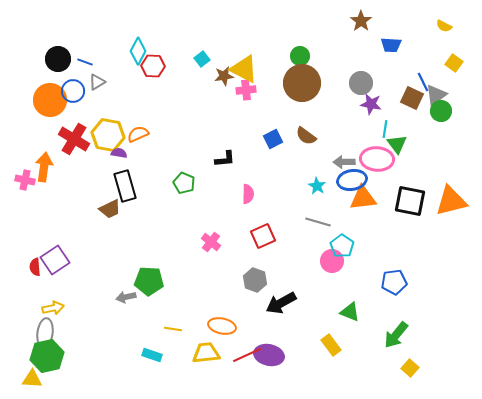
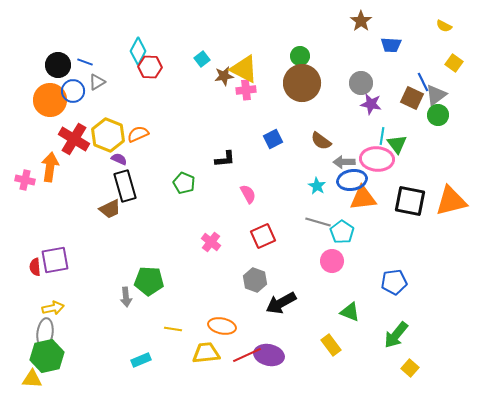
black circle at (58, 59): moved 6 px down
red hexagon at (153, 66): moved 3 px left, 1 px down
green circle at (441, 111): moved 3 px left, 4 px down
cyan line at (385, 129): moved 3 px left, 7 px down
yellow hexagon at (108, 135): rotated 12 degrees clockwise
brown semicircle at (306, 136): moved 15 px right, 5 px down
purple semicircle at (119, 153): moved 6 px down; rotated 14 degrees clockwise
orange arrow at (44, 167): moved 6 px right
pink semicircle at (248, 194): rotated 30 degrees counterclockwise
cyan pentagon at (342, 246): moved 14 px up
purple square at (55, 260): rotated 24 degrees clockwise
gray arrow at (126, 297): rotated 84 degrees counterclockwise
cyan rectangle at (152, 355): moved 11 px left, 5 px down; rotated 42 degrees counterclockwise
